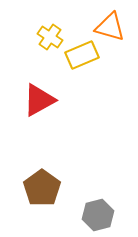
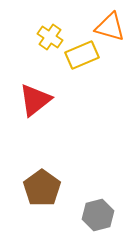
red triangle: moved 4 px left; rotated 9 degrees counterclockwise
